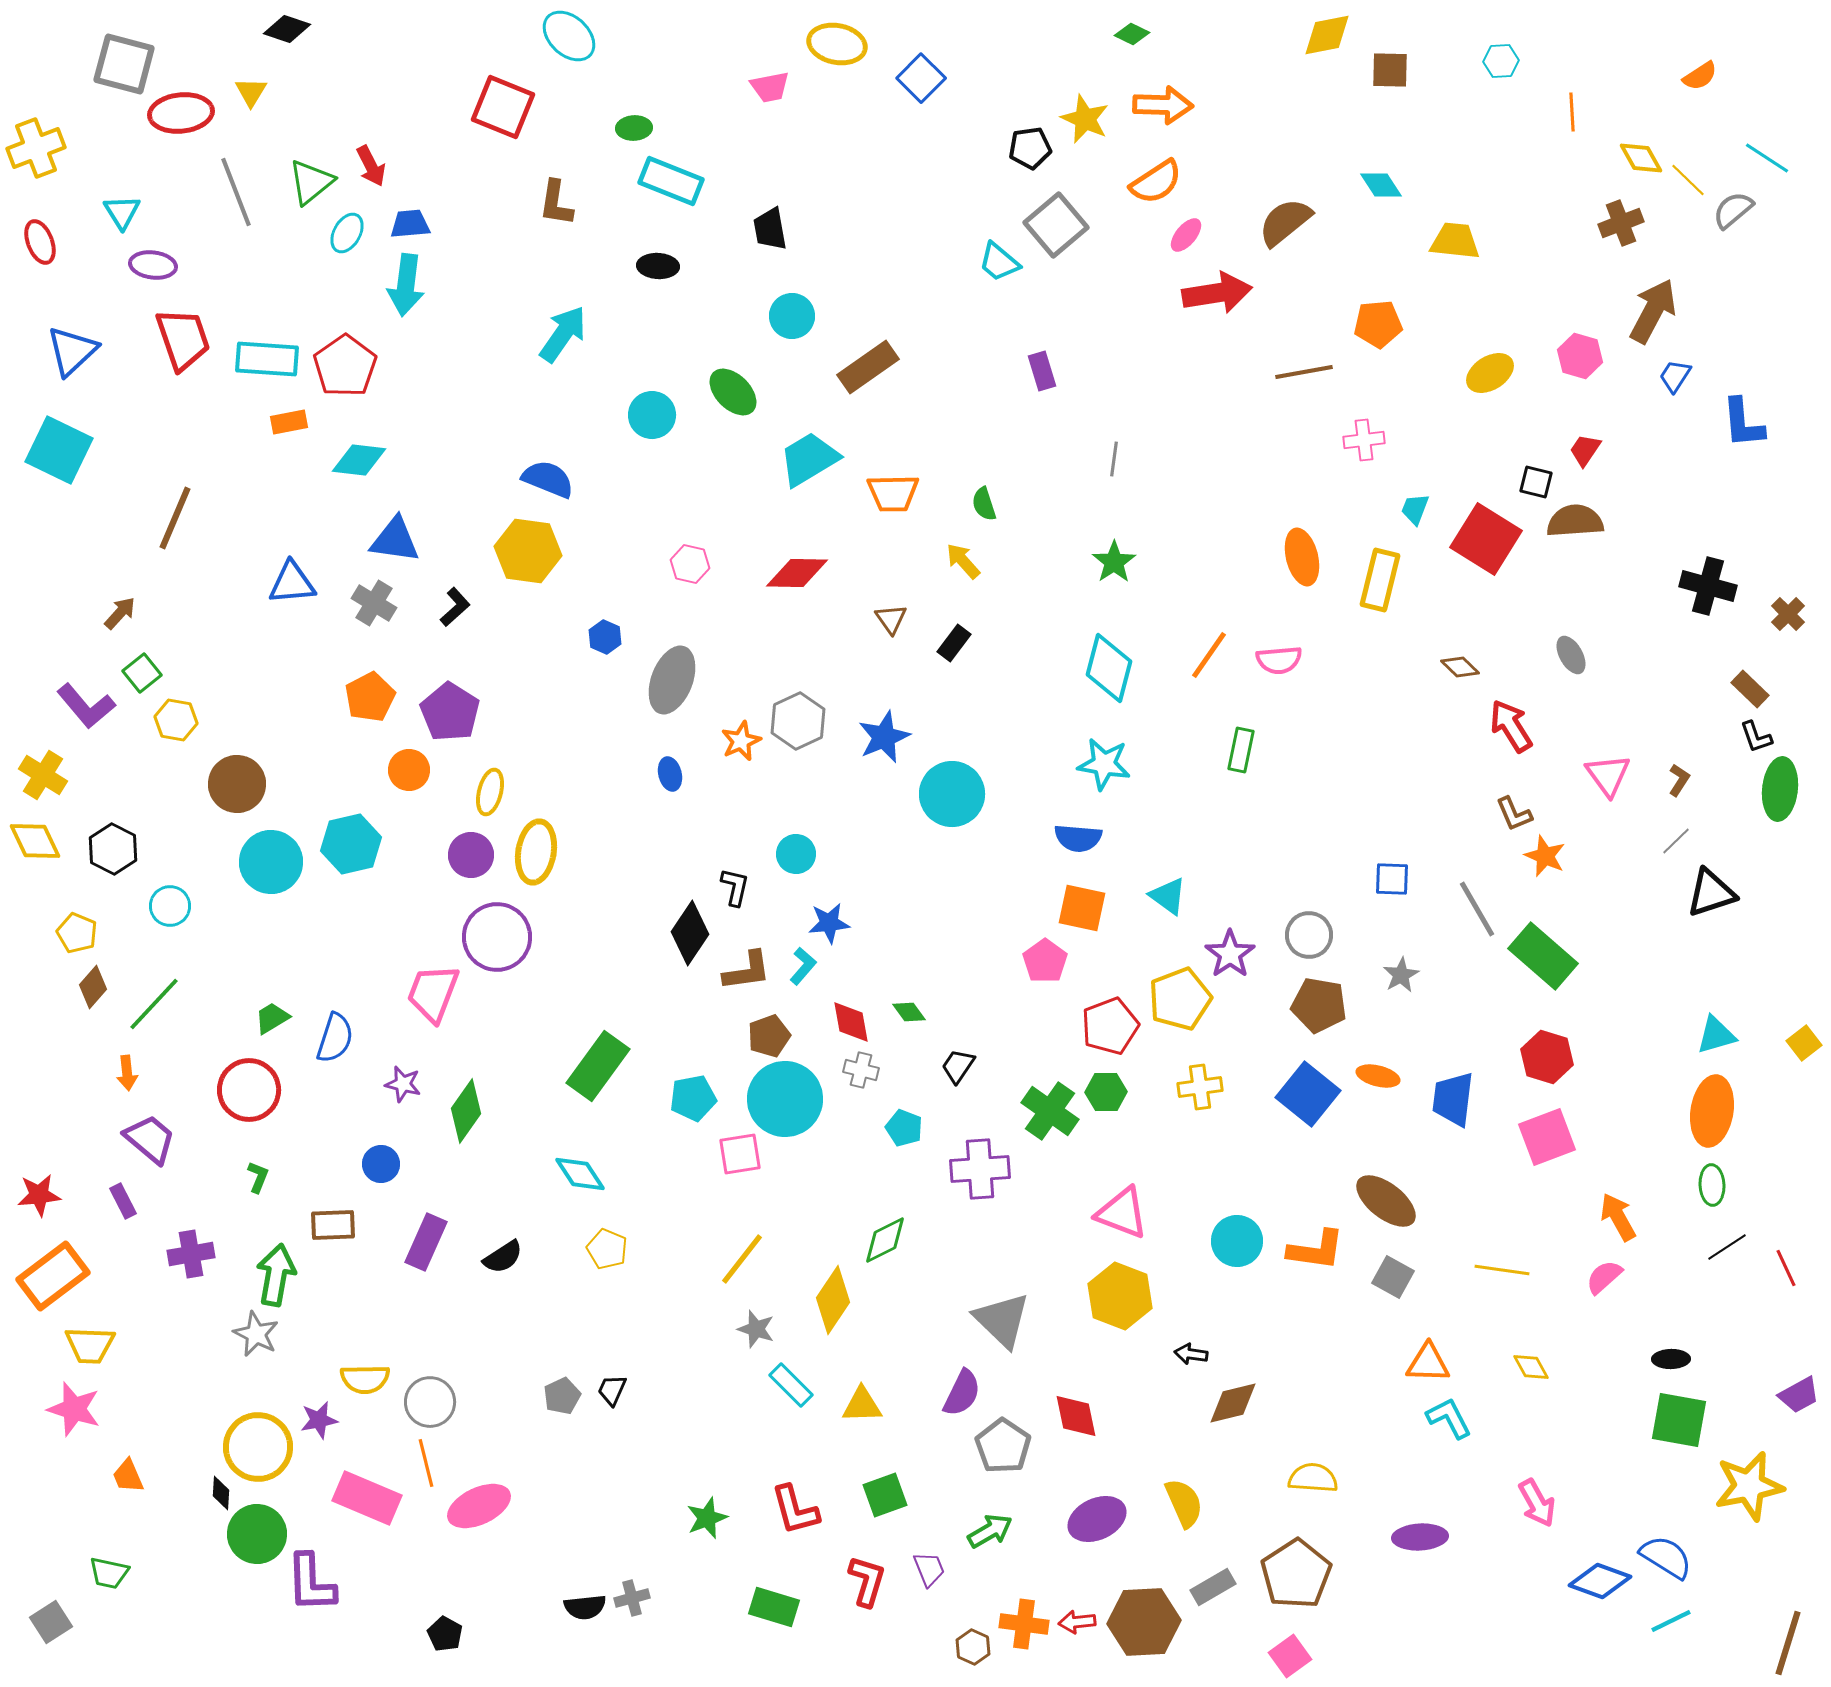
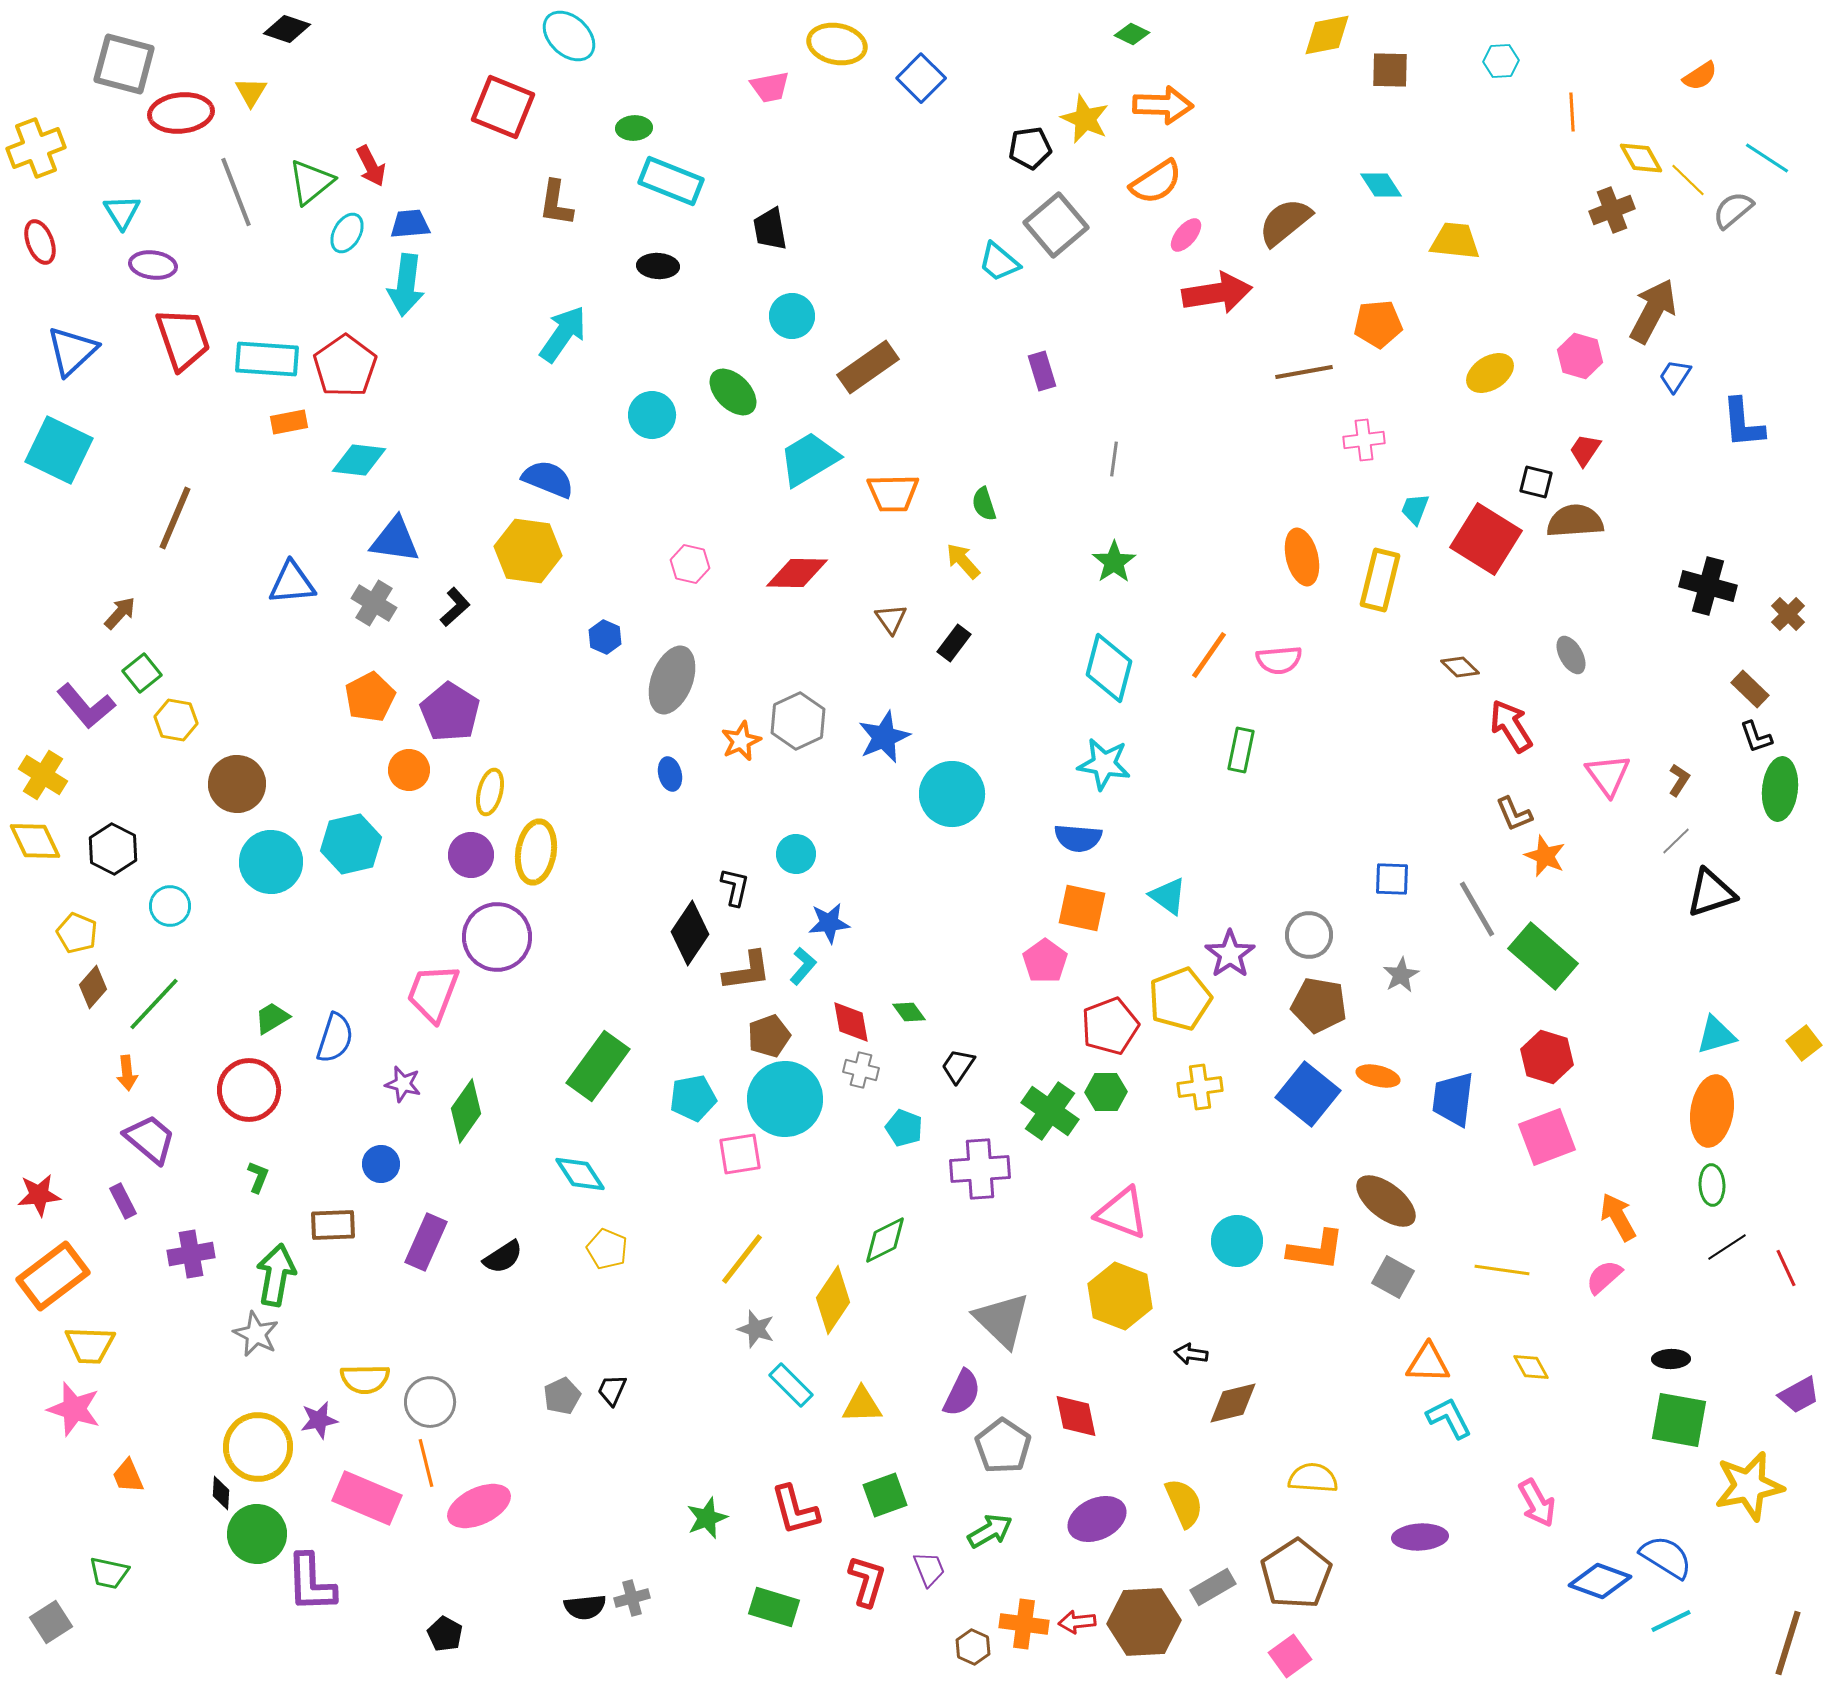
brown cross at (1621, 223): moved 9 px left, 13 px up
